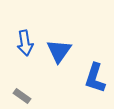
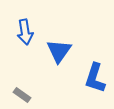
blue arrow: moved 11 px up
gray rectangle: moved 1 px up
